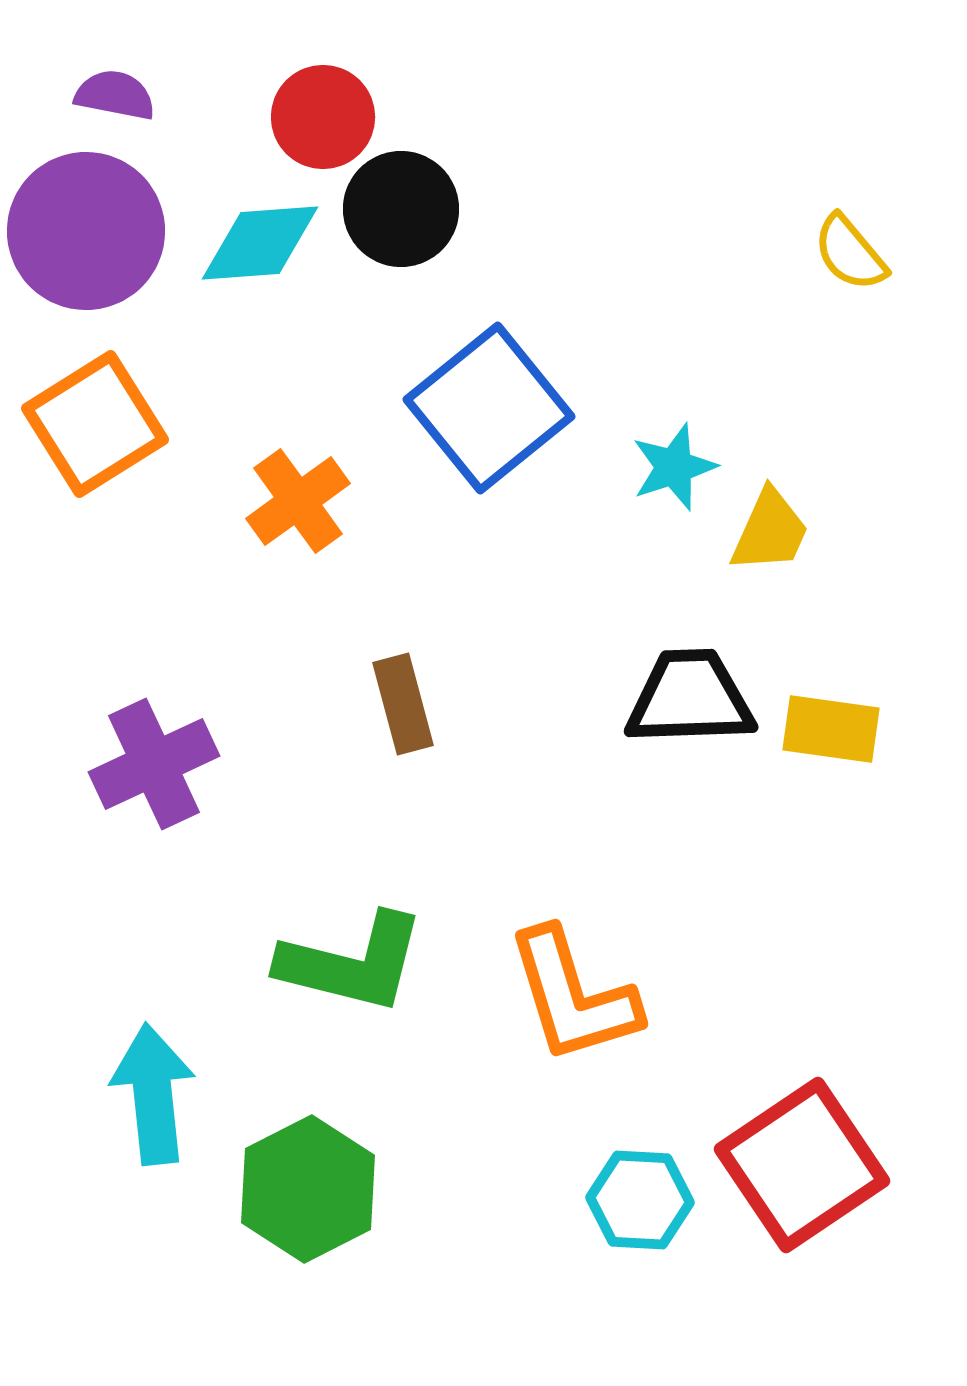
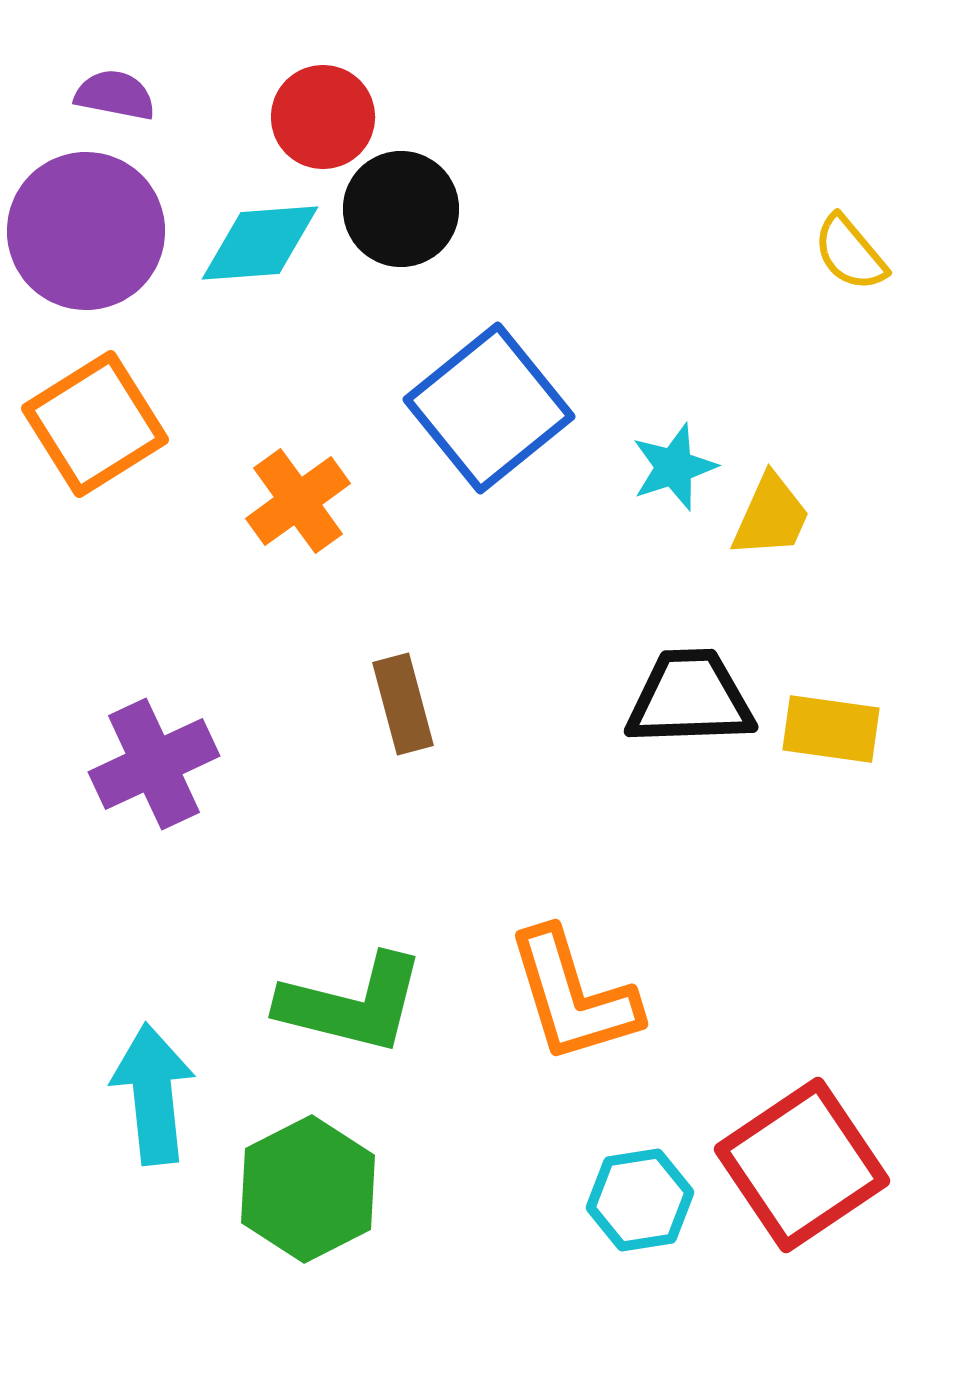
yellow trapezoid: moved 1 px right, 15 px up
green L-shape: moved 41 px down
cyan hexagon: rotated 12 degrees counterclockwise
